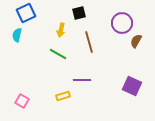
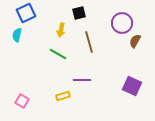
brown semicircle: moved 1 px left
